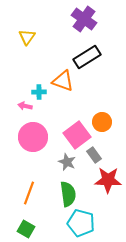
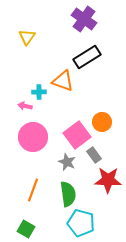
orange line: moved 4 px right, 3 px up
